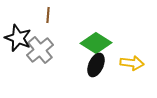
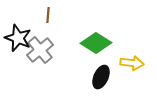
black ellipse: moved 5 px right, 12 px down
